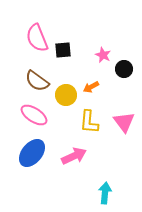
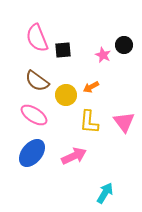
black circle: moved 24 px up
cyan arrow: rotated 25 degrees clockwise
